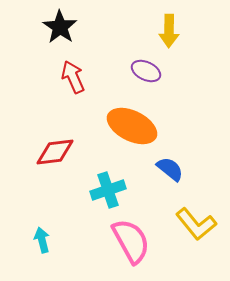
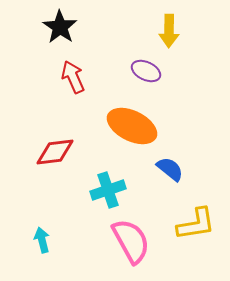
yellow L-shape: rotated 60 degrees counterclockwise
